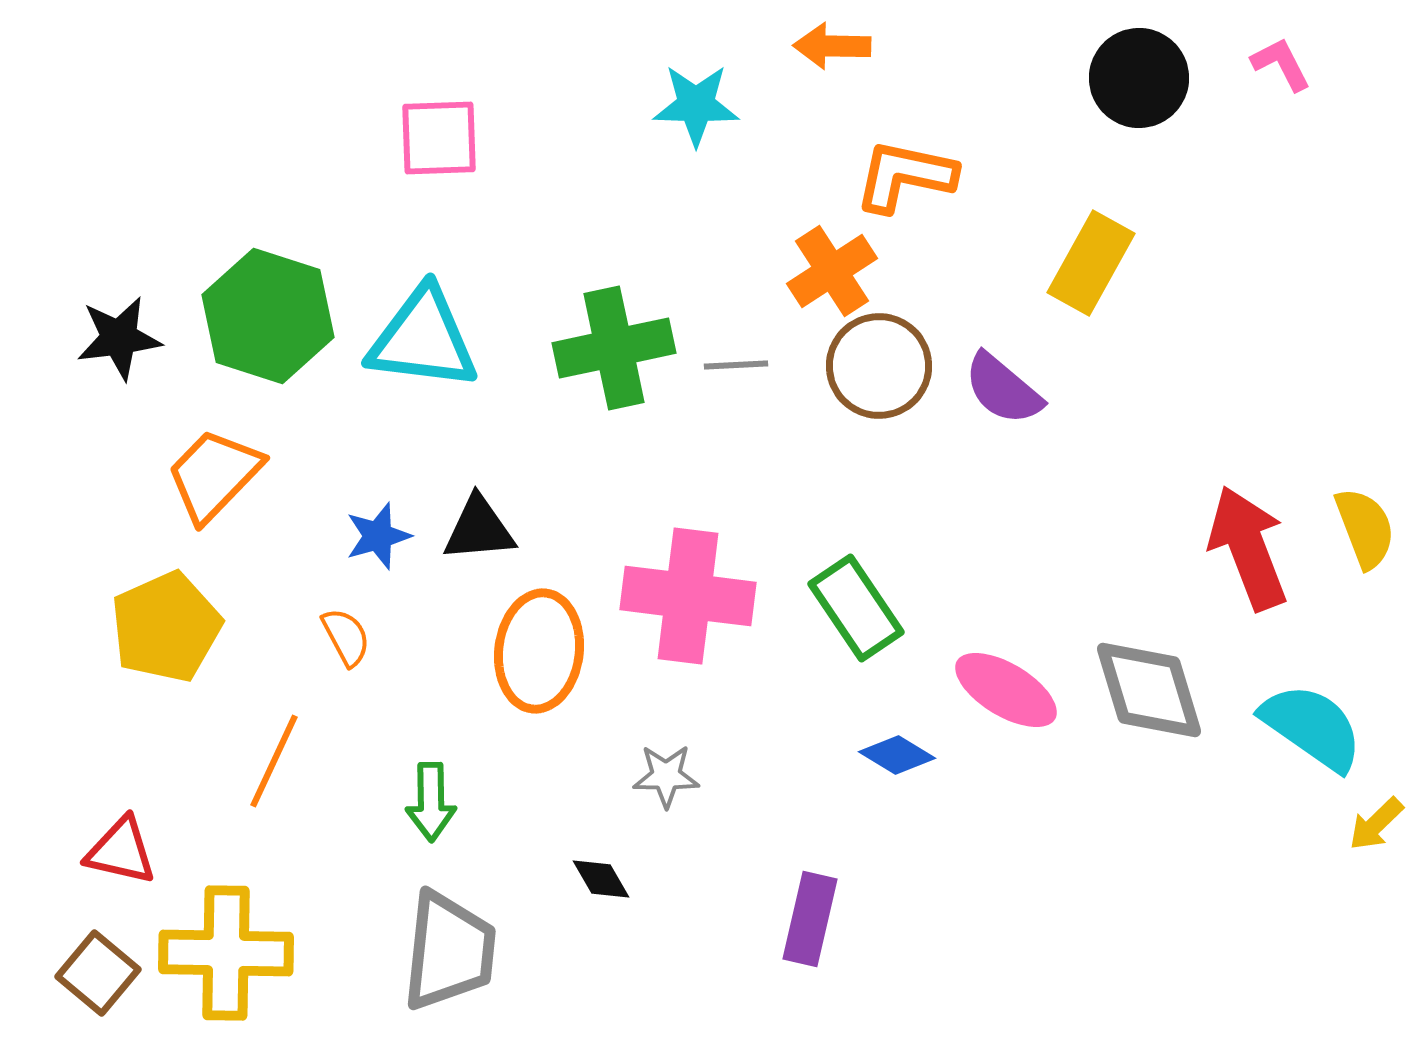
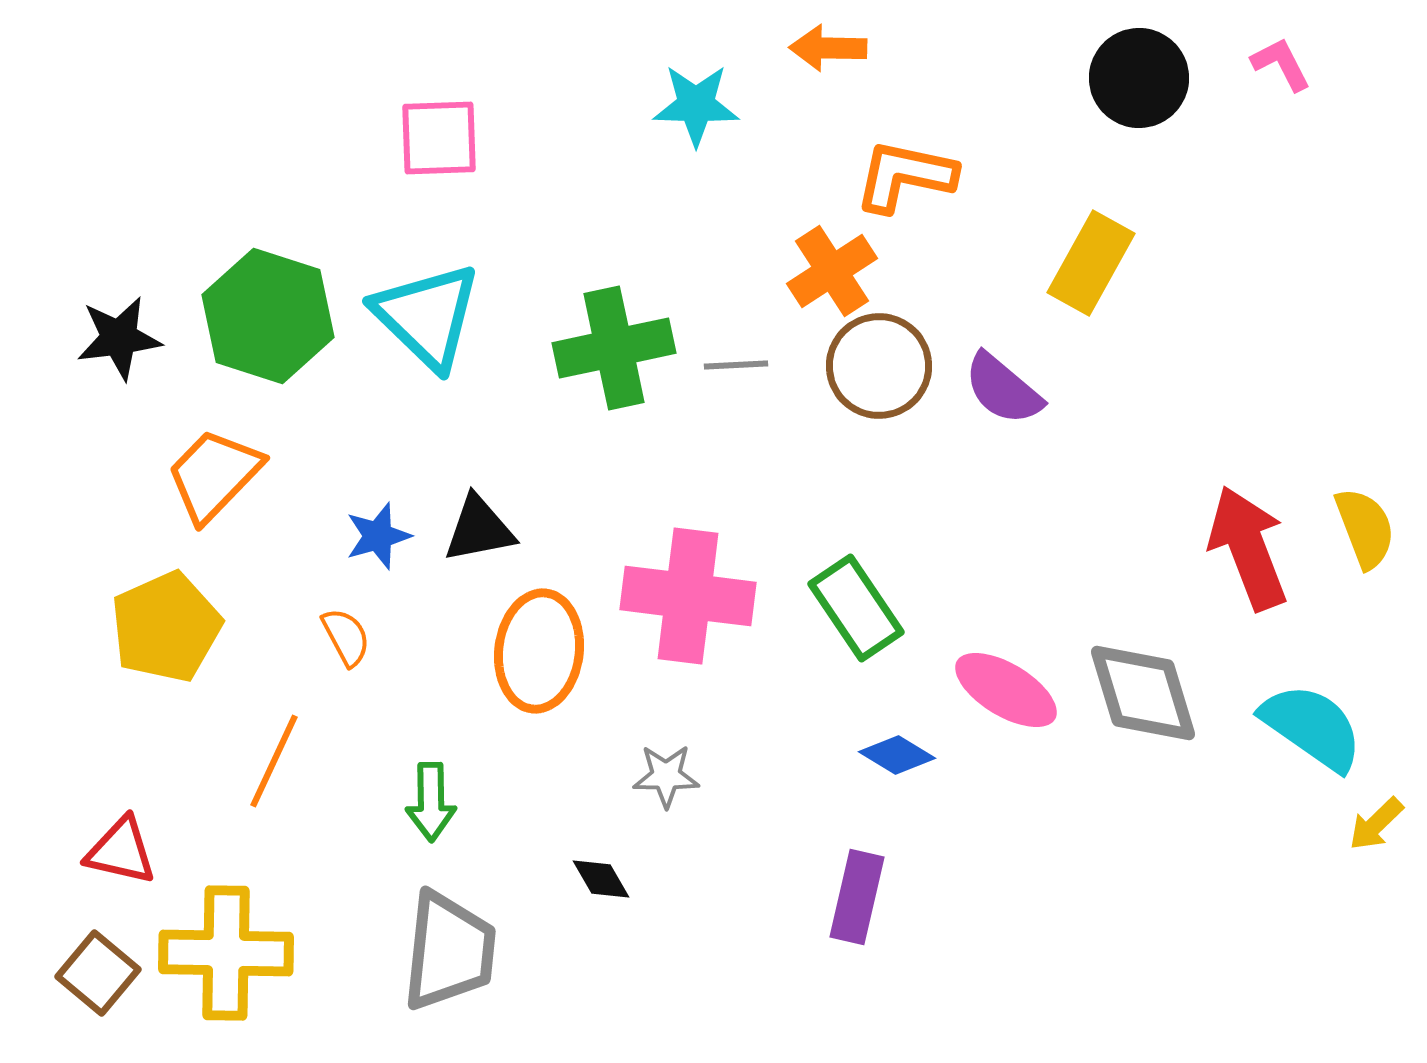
orange arrow: moved 4 px left, 2 px down
cyan triangle: moved 4 px right, 23 px up; rotated 37 degrees clockwise
black triangle: rotated 6 degrees counterclockwise
gray diamond: moved 6 px left, 3 px down
purple rectangle: moved 47 px right, 22 px up
